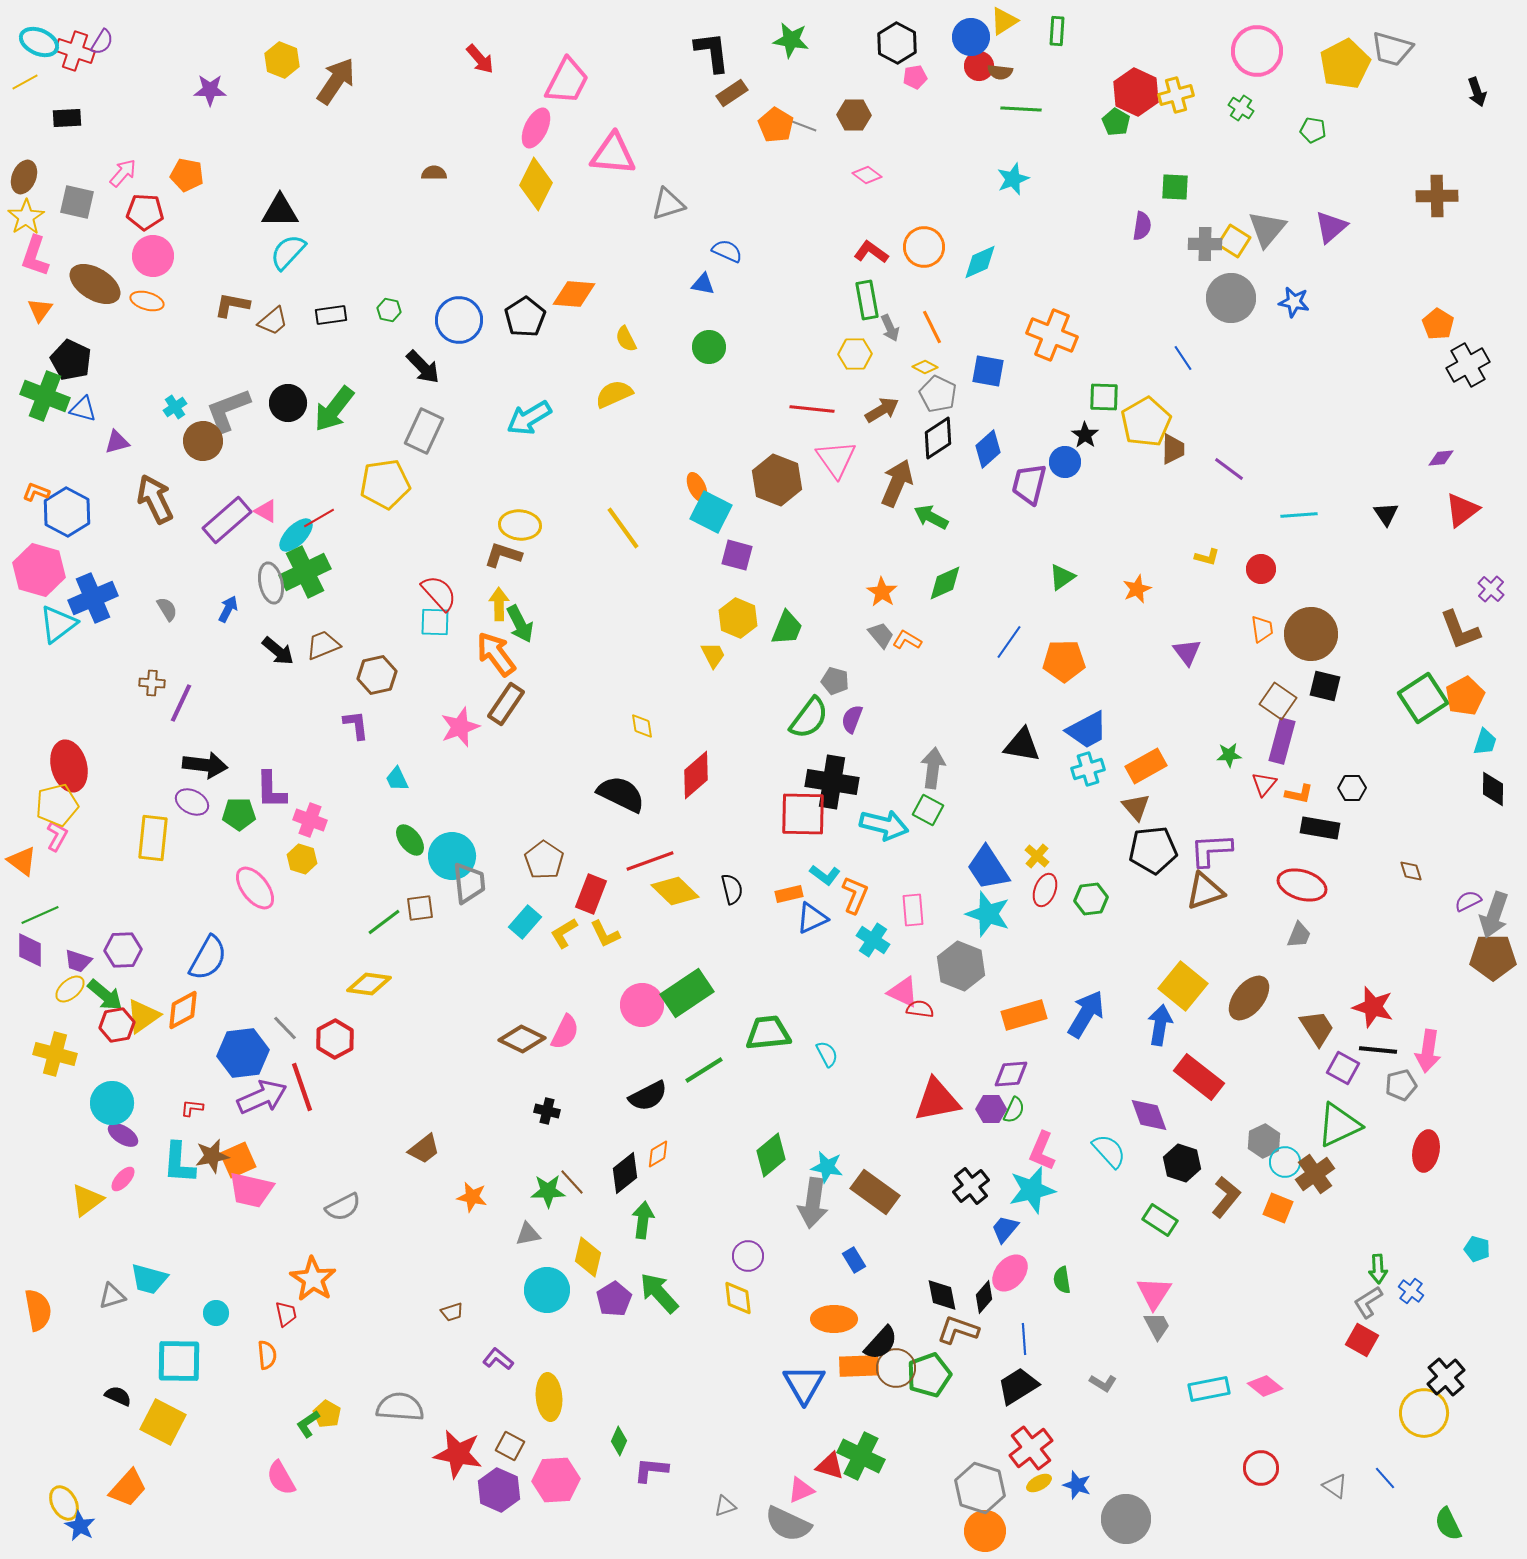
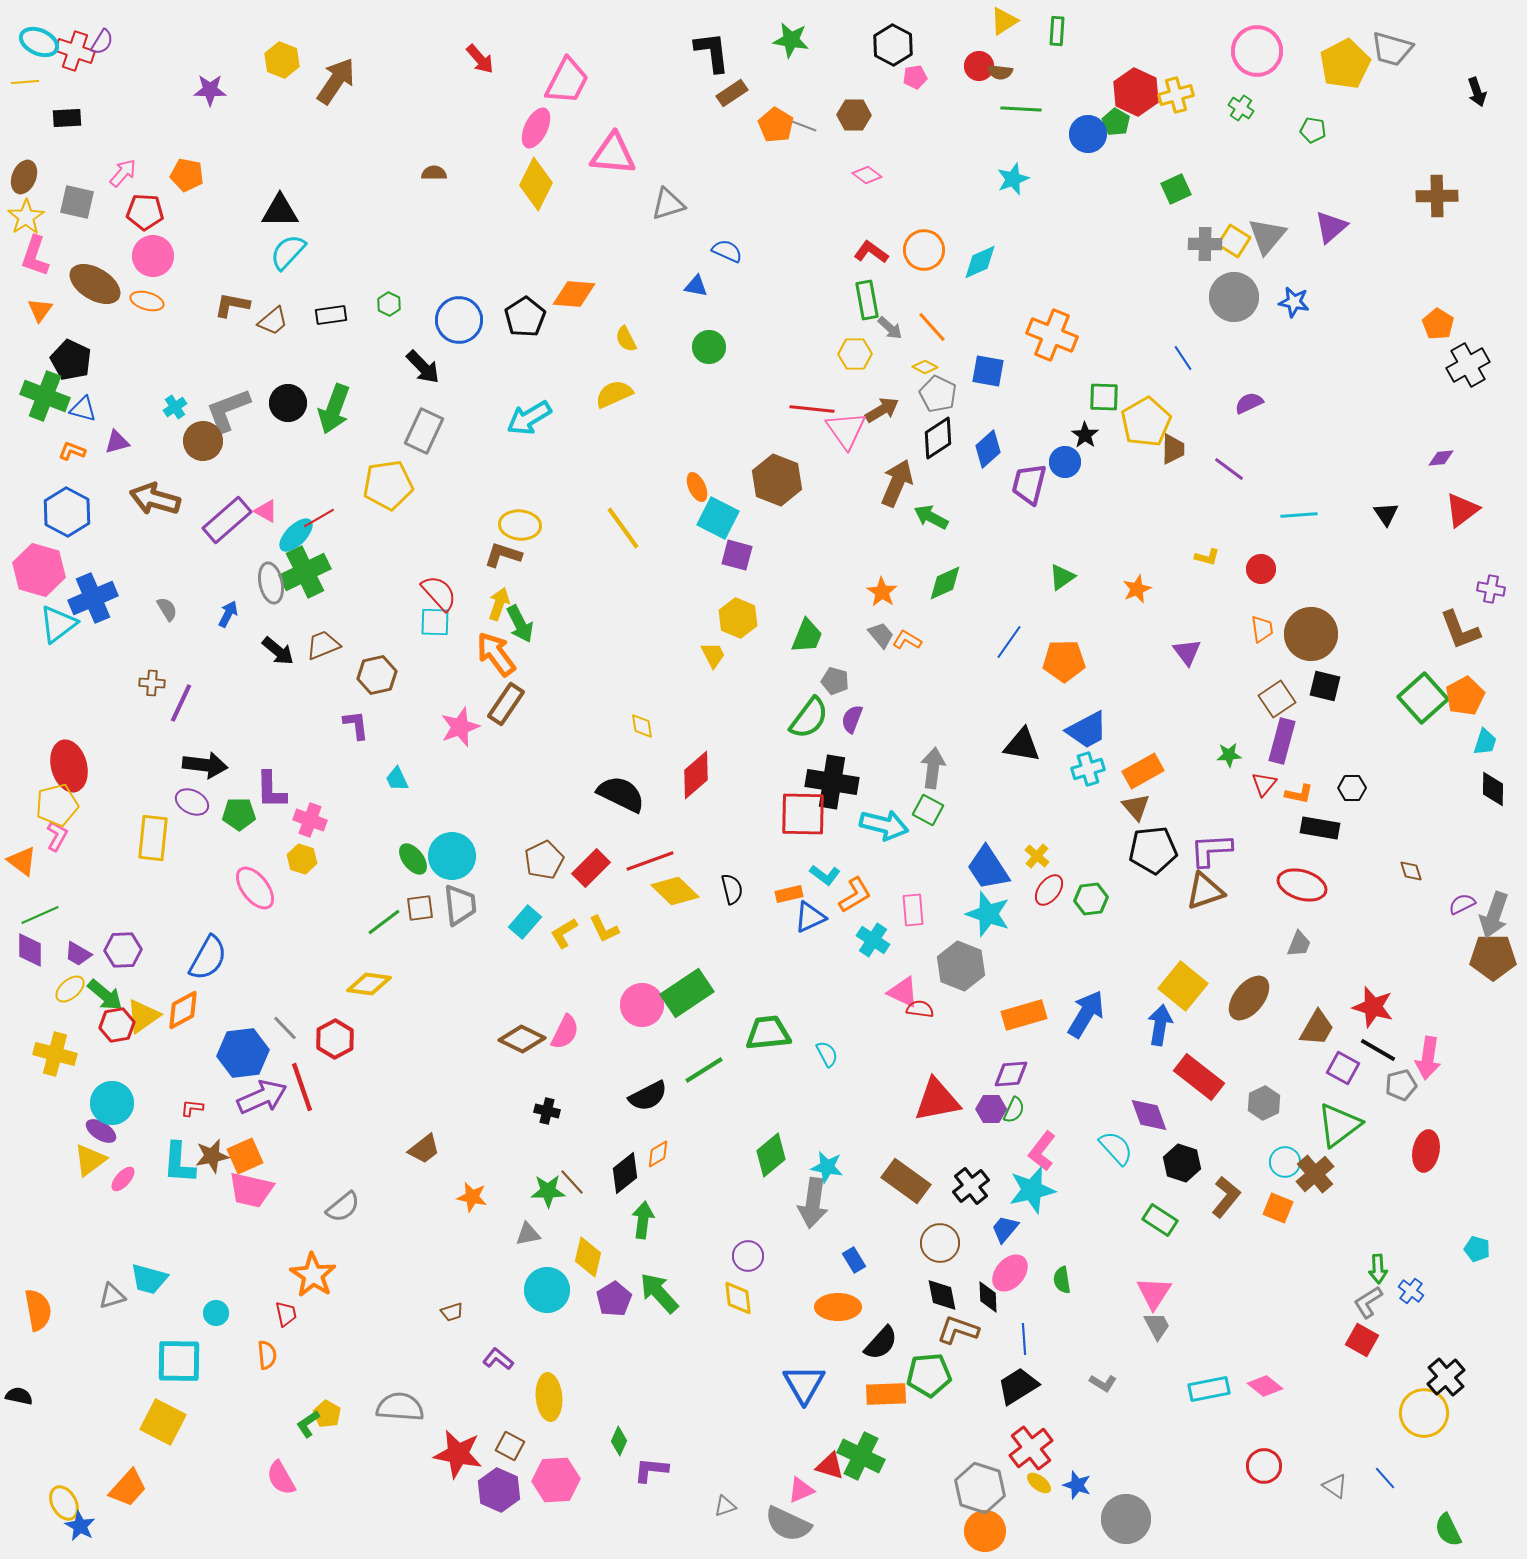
blue circle at (971, 37): moved 117 px right, 97 px down
black hexagon at (897, 43): moved 4 px left, 2 px down
yellow line at (25, 82): rotated 24 degrees clockwise
green square at (1175, 187): moved 1 px right, 2 px down; rotated 28 degrees counterclockwise
purple semicircle at (1142, 226): moved 107 px right, 177 px down; rotated 124 degrees counterclockwise
gray triangle at (1267, 229): moved 7 px down
orange circle at (924, 247): moved 3 px down
blue triangle at (703, 284): moved 7 px left, 2 px down
gray circle at (1231, 298): moved 3 px right, 1 px up
green hexagon at (389, 310): moved 6 px up; rotated 15 degrees clockwise
orange line at (932, 327): rotated 16 degrees counterclockwise
gray arrow at (890, 328): rotated 24 degrees counterclockwise
green arrow at (334, 409): rotated 18 degrees counterclockwise
pink triangle at (836, 459): moved 10 px right, 29 px up
yellow pentagon at (385, 484): moved 3 px right, 1 px down
orange L-shape at (36, 492): moved 36 px right, 41 px up
brown arrow at (155, 499): rotated 48 degrees counterclockwise
cyan square at (711, 512): moved 7 px right, 6 px down
purple cross at (1491, 589): rotated 32 degrees counterclockwise
yellow arrow at (499, 604): rotated 20 degrees clockwise
blue arrow at (228, 609): moved 5 px down
green trapezoid at (787, 628): moved 20 px right, 8 px down
green square at (1423, 698): rotated 9 degrees counterclockwise
brown square at (1278, 701): moved 1 px left, 2 px up; rotated 21 degrees clockwise
orange rectangle at (1146, 766): moved 3 px left, 5 px down
green ellipse at (410, 840): moved 3 px right, 19 px down
brown pentagon at (544, 860): rotated 12 degrees clockwise
gray trapezoid at (469, 883): moved 9 px left, 22 px down
red ellipse at (1045, 890): moved 4 px right; rotated 16 degrees clockwise
red rectangle at (591, 894): moved 26 px up; rotated 24 degrees clockwise
orange L-shape at (855, 895): rotated 36 degrees clockwise
purple semicircle at (1468, 901): moved 6 px left, 3 px down
blue triangle at (812, 918): moved 2 px left, 1 px up
yellow L-shape at (605, 934): moved 1 px left, 5 px up
gray trapezoid at (1299, 935): moved 9 px down
purple trapezoid at (78, 961): moved 7 px up; rotated 12 degrees clockwise
brown trapezoid at (1317, 1028): rotated 63 degrees clockwise
black line at (1378, 1050): rotated 24 degrees clockwise
pink arrow at (1428, 1051): moved 7 px down
green triangle at (1339, 1125): rotated 12 degrees counterclockwise
purple ellipse at (123, 1135): moved 22 px left, 4 px up
gray hexagon at (1264, 1141): moved 38 px up
pink L-shape at (1042, 1151): rotated 15 degrees clockwise
cyan semicircle at (1109, 1151): moved 7 px right, 3 px up
orange square at (238, 1160): moved 7 px right, 4 px up
brown cross at (1315, 1174): rotated 6 degrees counterclockwise
brown rectangle at (875, 1192): moved 31 px right, 11 px up
yellow triangle at (87, 1200): moved 3 px right, 40 px up
gray semicircle at (343, 1207): rotated 12 degrees counterclockwise
orange star at (313, 1279): moved 4 px up
black diamond at (984, 1297): moved 4 px right; rotated 44 degrees counterclockwise
orange ellipse at (834, 1319): moved 4 px right, 12 px up
orange rectangle at (859, 1366): moved 27 px right, 28 px down
brown circle at (896, 1368): moved 44 px right, 125 px up
green pentagon at (929, 1375): rotated 15 degrees clockwise
black semicircle at (118, 1396): moved 99 px left; rotated 12 degrees counterclockwise
red circle at (1261, 1468): moved 3 px right, 2 px up
yellow ellipse at (1039, 1483): rotated 65 degrees clockwise
green semicircle at (1448, 1524): moved 6 px down
